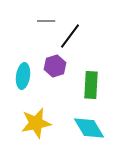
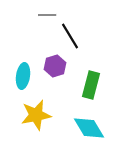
gray line: moved 1 px right, 6 px up
black line: rotated 68 degrees counterclockwise
green rectangle: rotated 12 degrees clockwise
yellow star: moved 8 px up
